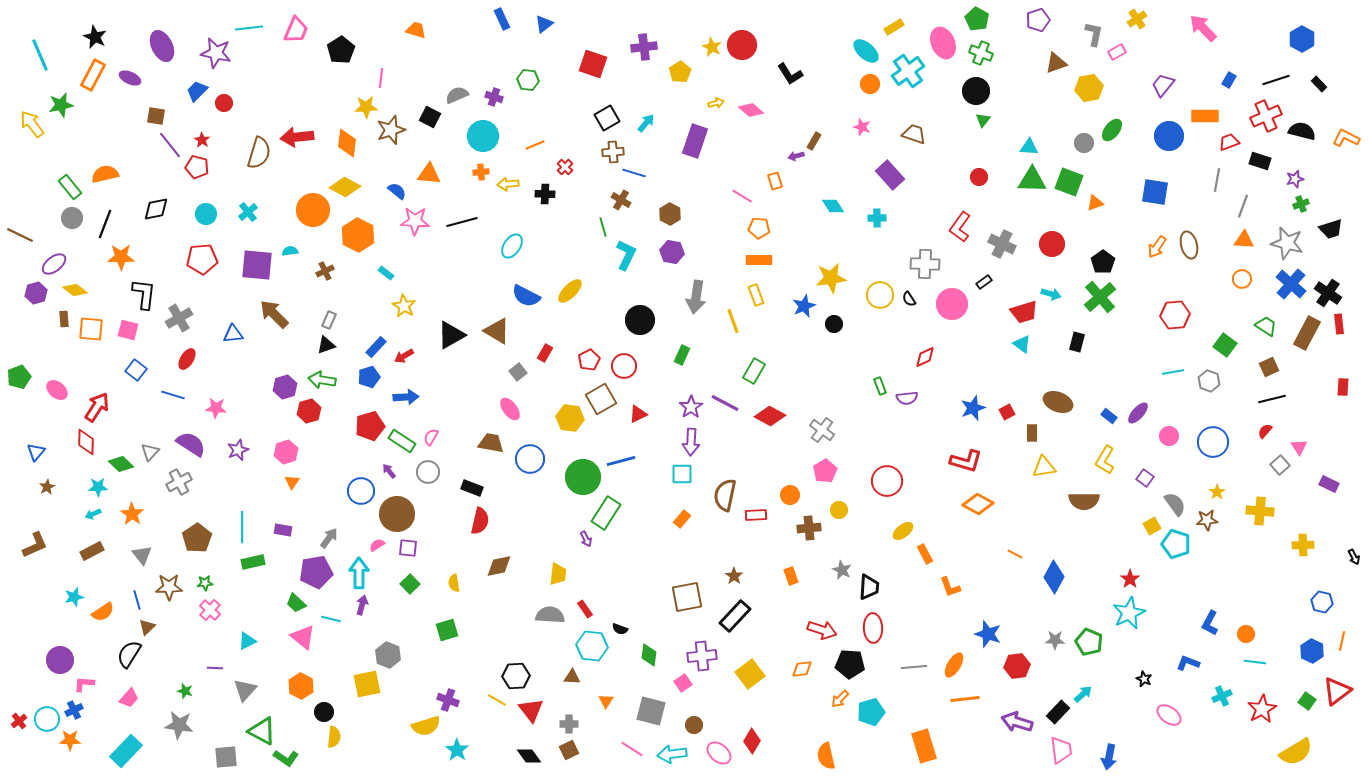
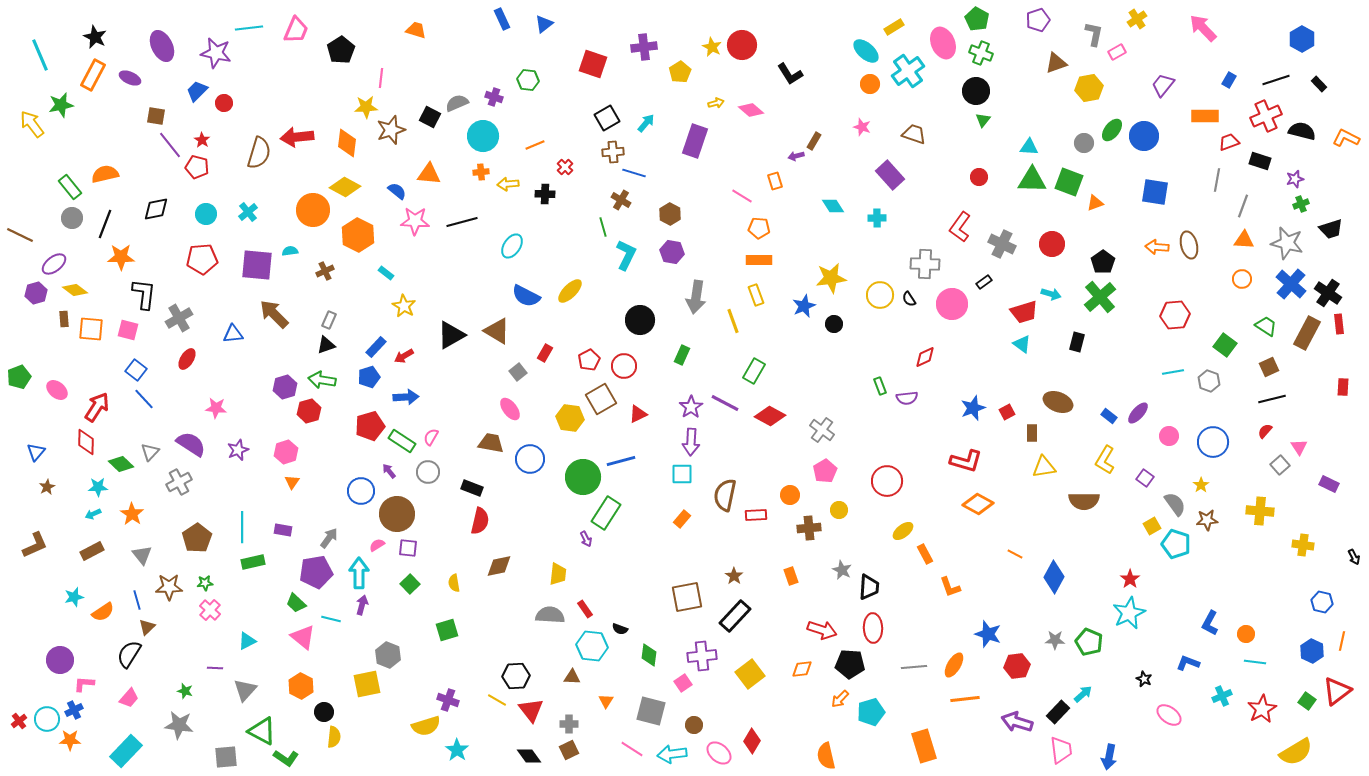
gray semicircle at (457, 95): moved 8 px down
blue circle at (1169, 136): moved 25 px left
orange arrow at (1157, 247): rotated 60 degrees clockwise
blue line at (173, 395): moved 29 px left, 4 px down; rotated 30 degrees clockwise
yellow star at (1217, 492): moved 16 px left, 7 px up
yellow cross at (1303, 545): rotated 10 degrees clockwise
